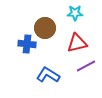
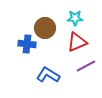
cyan star: moved 5 px down
red triangle: moved 1 px up; rotated 10 degrees counterclockwise
